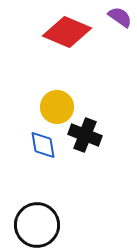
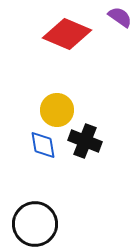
red diamond: moved 2 px down
yellow circle: moved 3 px down
black cross: moved 6 px down
black circle: moved 2 px left, 1 px up
